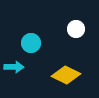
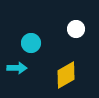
cyan arrow: moved 3 px right, 1 px down
yellow diamond: rotated 56 degrees counterclockwise
